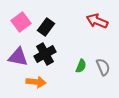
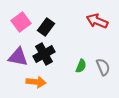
black cross: moved 1 px left
